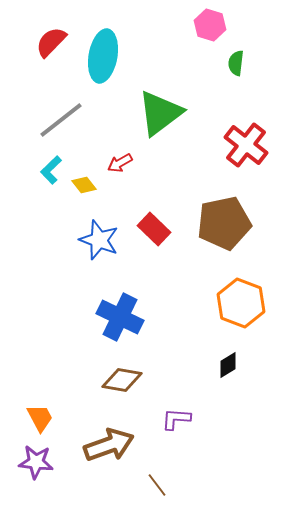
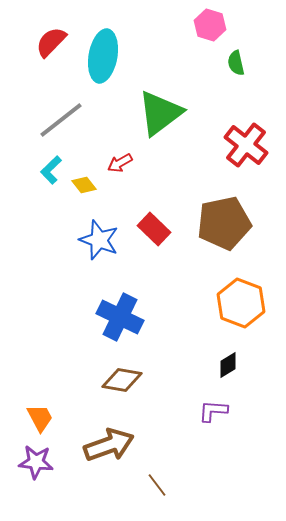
green semicircle: rotated 20 degrees counterclockwise
purple L-shape: moved 37 px right, 8 px up
